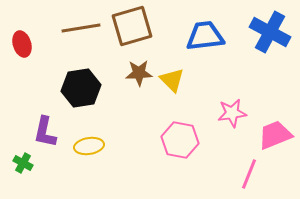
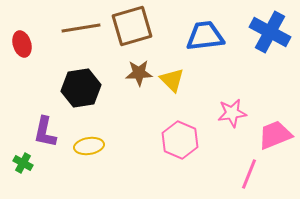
pink hexagon: rotated 12 degrees clockwise
